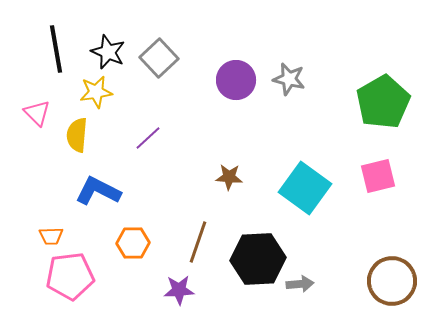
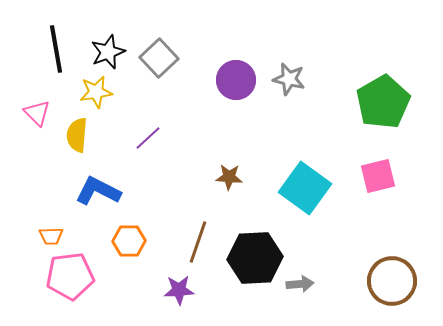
black star: rotated 28 degrees clockwise
orange hexagon: moved 4 px left, 2 px up
black hexagon: moved 3 px left, 1 px up
